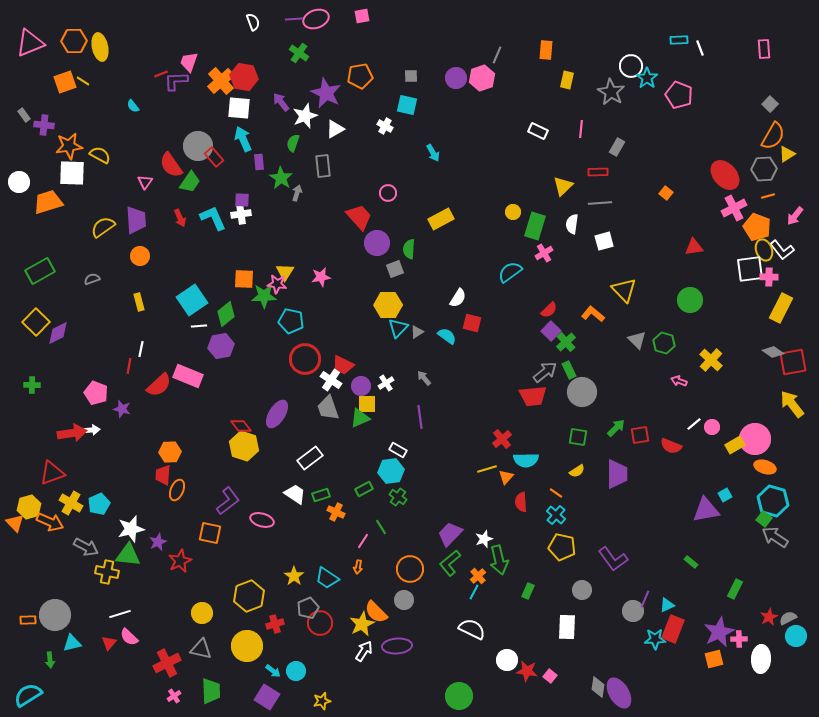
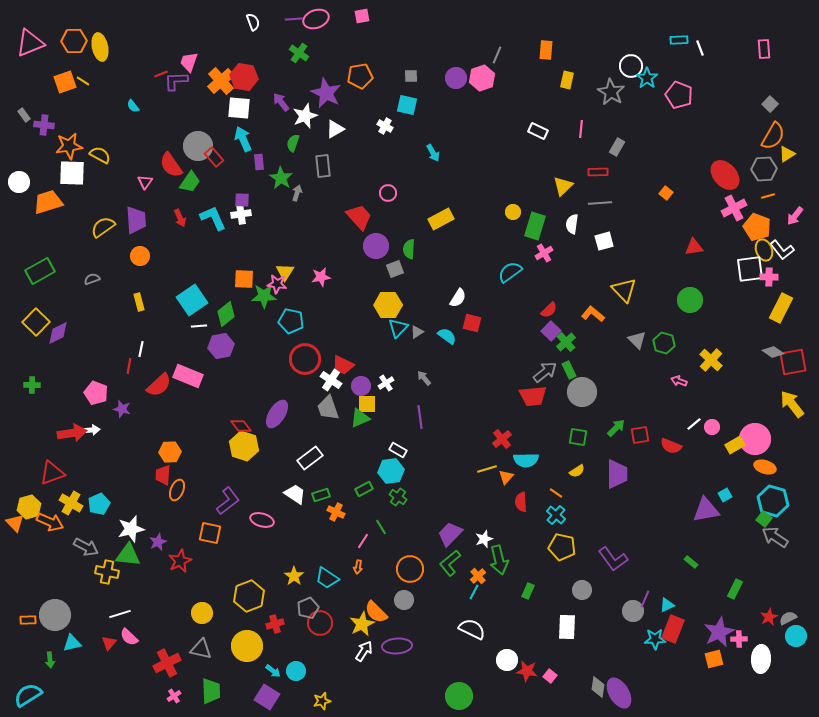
purple circle at (377, 243): moved 1 px left, 3 px down
